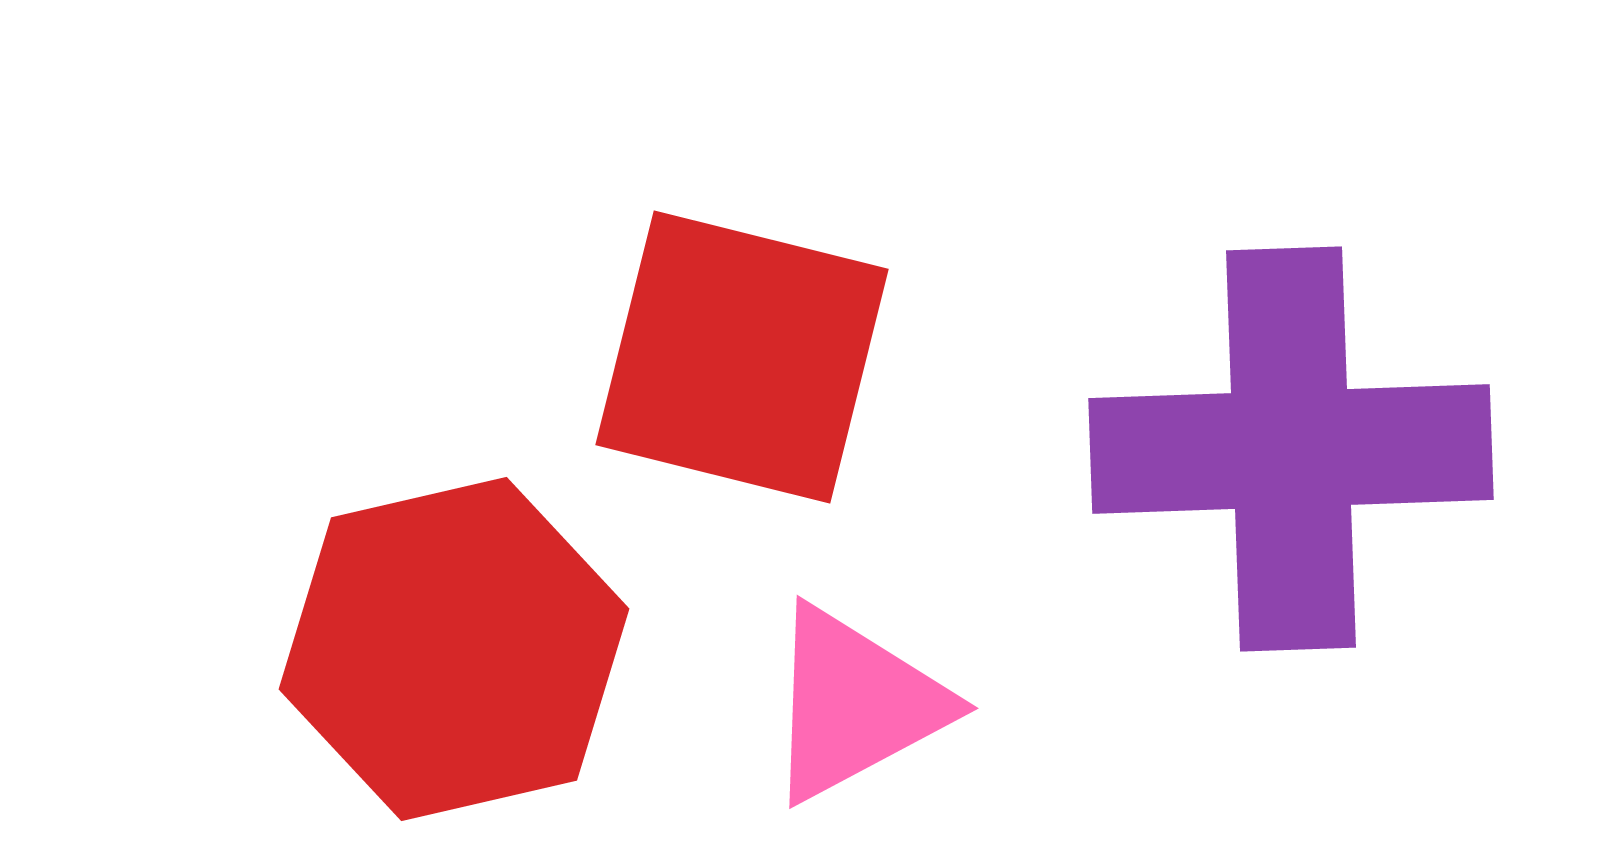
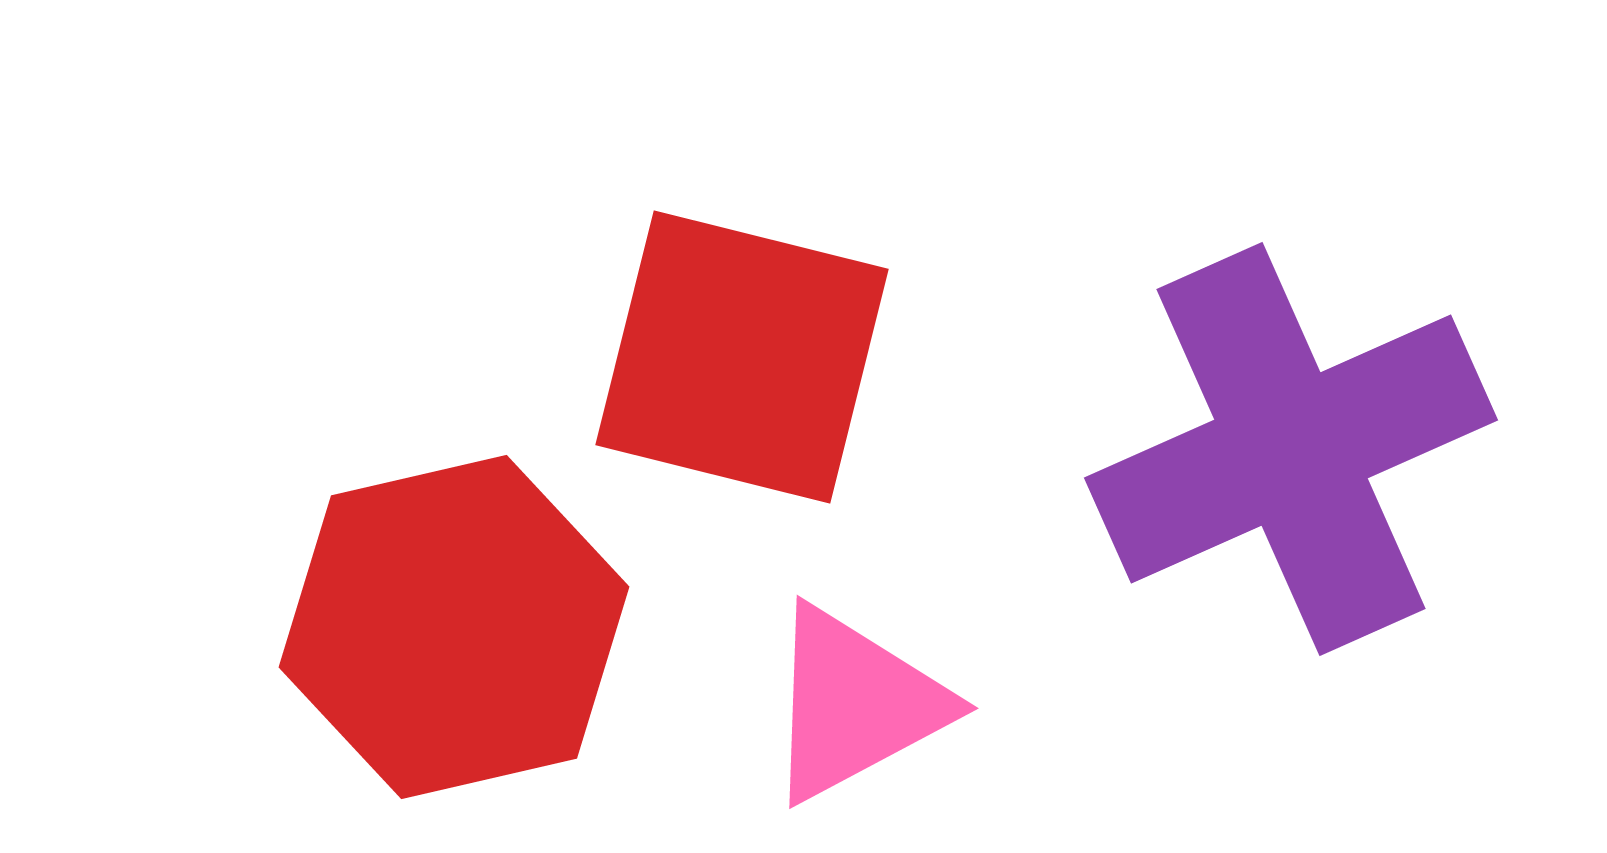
purple cross: rotated 22 degrees counterclockwise
red hexagon: moved 22 px up
